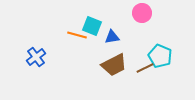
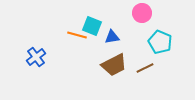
cyan pentagon: moved 14 px up
